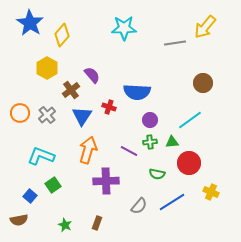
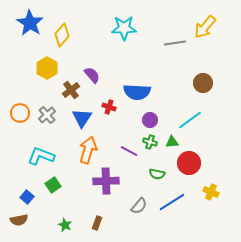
blue triangle: moved 2 px down
green cross: rotated 24 degrees clockwise
blue square: moved 3 px left, 1 px down
